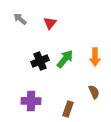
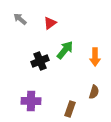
red triangle: rotated 16 degrees clockwise
green arrow: moved 9 px up
brown semicircle: rotated 40 degrees clockwise
brown rectangle: moved 2 px right
